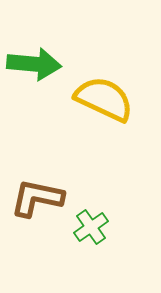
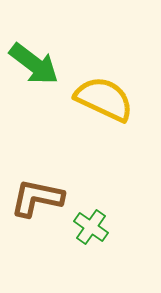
green arrow: rotated 32 degrees clockwise
green cross: rotated 20 degrees counterclockwise
